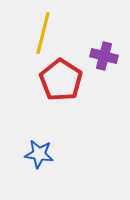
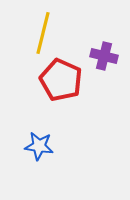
red pentagon: rotated 9 degrees counterclockwise
blue star: moved 8 px up
